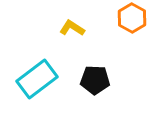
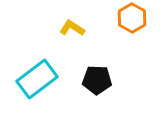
black pentagon: moved 2 px right
